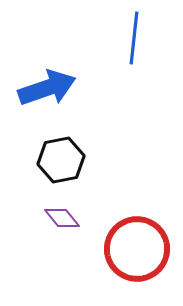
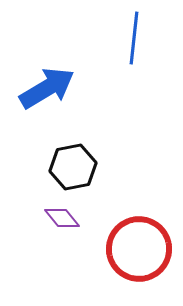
blue arrow: rotated 12 degrees counterclockwise
black hexagon: moved 12 px right, 7 px down
red circle: moved 2 px right
